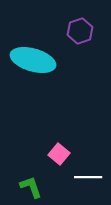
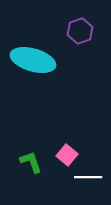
pink square: moved 8 px right, 1 px down
green L-shape: moved 25 px up
